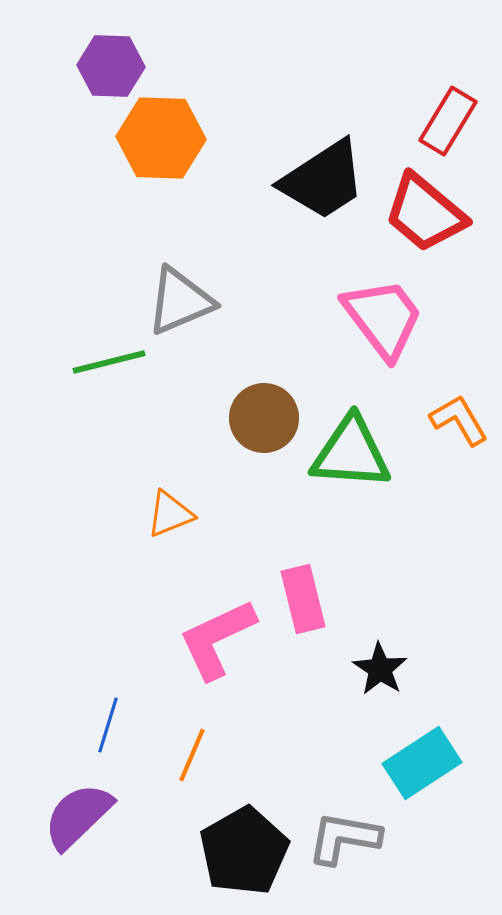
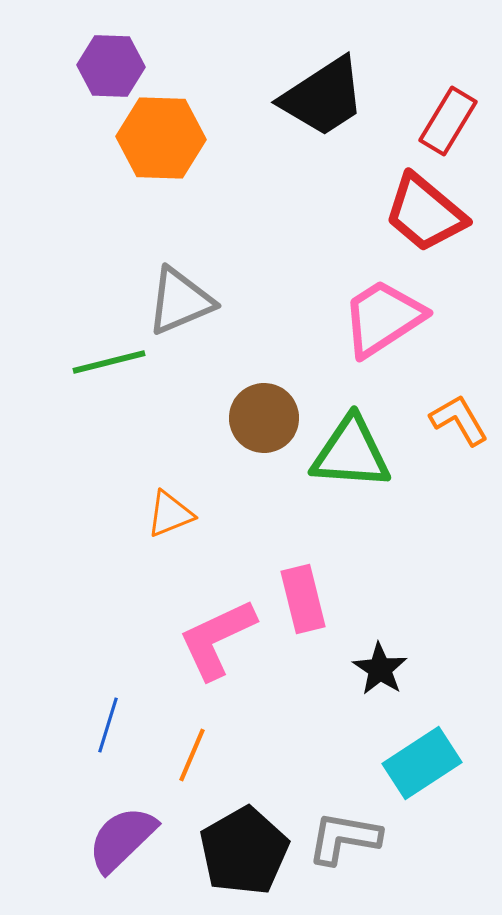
black trapezoid: moved 83 px up
pink trapezoid: rotated 86 degrees counterclockwise
purple semicircle: moved 44 px right, 23 px down
